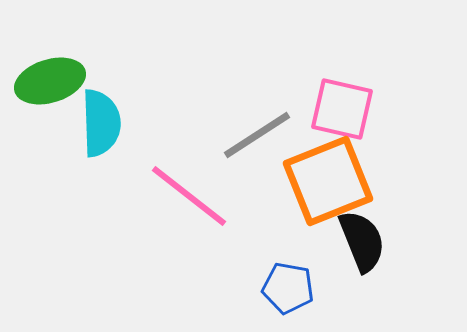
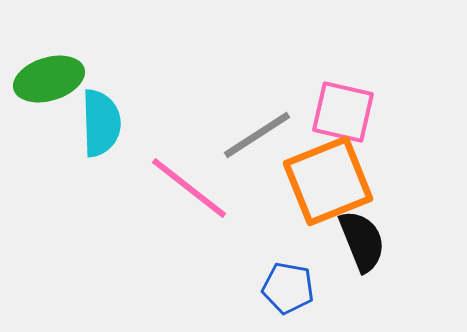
green ellipse: moved 1 px left, 2 px up
pink square: moved 1 px right, 3 px down
pink line: moved 8 px up
